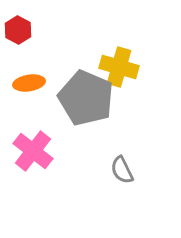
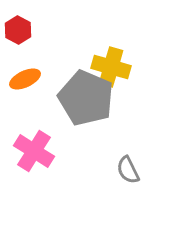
yellow cross: moved 8 px left
orange ellipse: moved 4 px left, 4 px up; rotated 16 degrees counterclockwise
pink cross: moved 1 px right; rotated 6 degrees counterclockwise
gray semicircle: moved 6 px right
